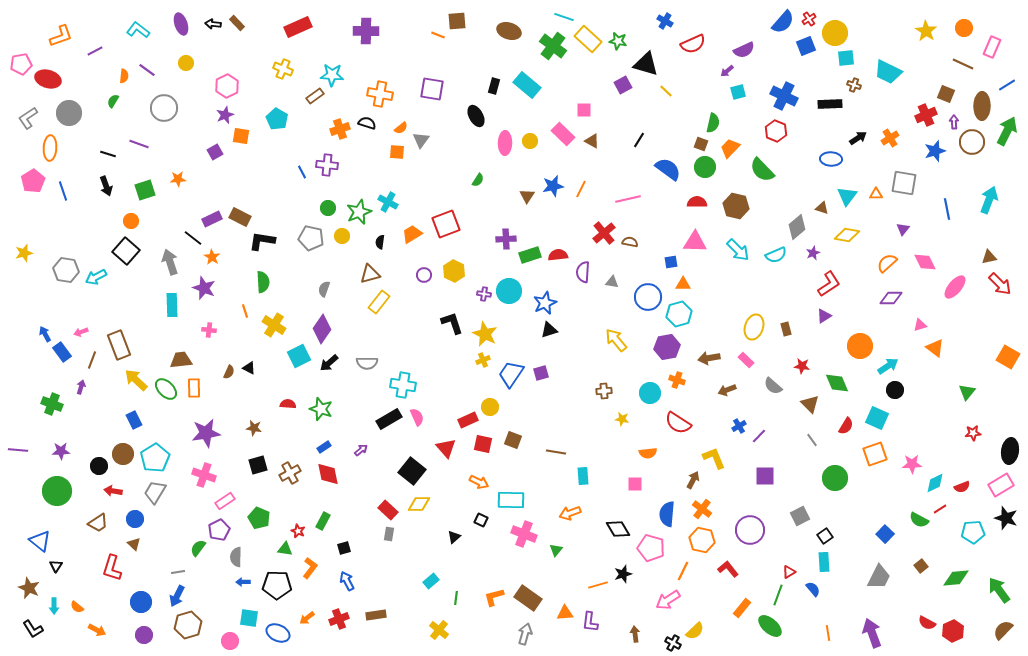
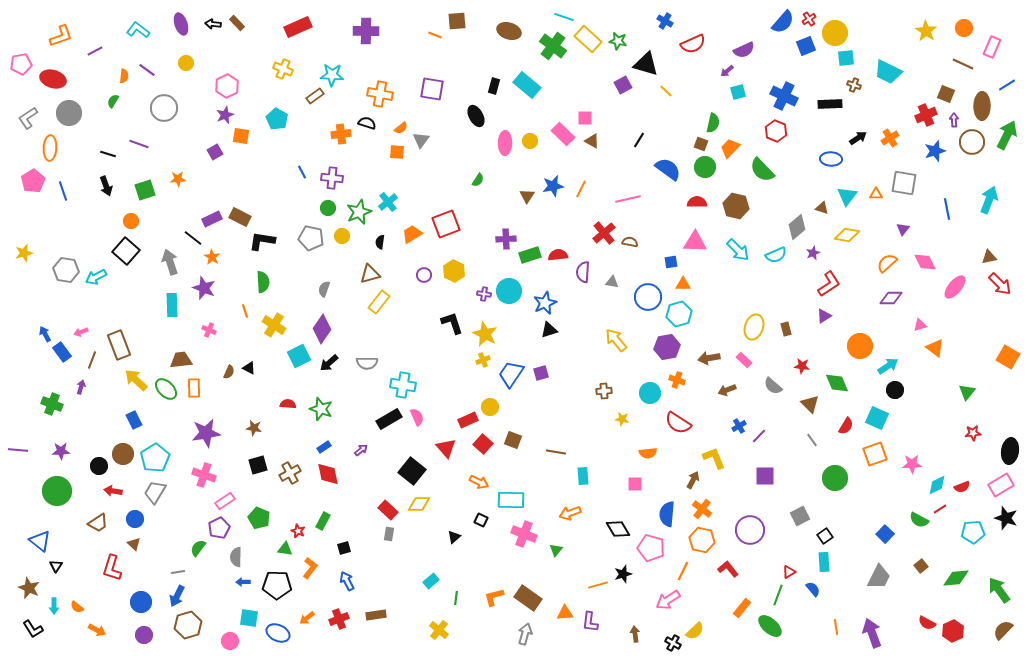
orange line at (438, 35): moved 3 px left
red ellipse at (48, 79): moved 5 px right
pink square at (584, 110): moved 1 px right, 8 px down
purple arrow at (954, 122): moved 2 px up
orange cross at (340, 129): moved 1 px right, 5 px down; rotated 12 degrees clockwise
green arrow at (1007, 131): moved 4 px down
purple cross at (327, 165): moved 5 px right, 13 px down
cyan cross at (388, 202): rotated 24 degrees clockwise
pink cross at (209, 330): rotated 16 degrees clockwise
pink rectangle at (746, 360): moved 2 px left
red square at (483, 444): rotated 30 degrees clockwise
cyan diamond at (935, 483): moved 2 px right, 2 px down
purple pentagon at (219, 530): moved 2 px up
orange line at (828, 633): moved 8 px right, 6 px up
